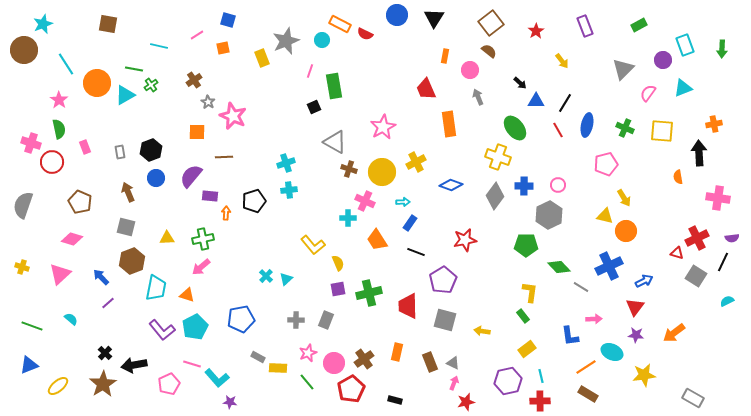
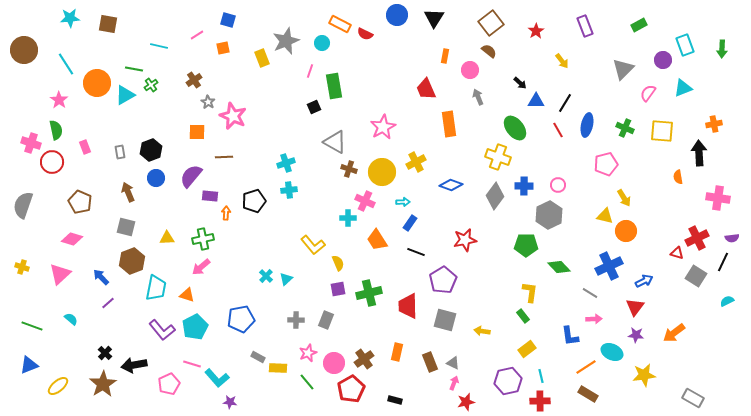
cyan star at (43, 24): moved 27 px right, 6 px up; rotated 18 degrees clockwise
cyan circle at (322, 40): moved 3 px down
green semicircle at (59, 129): moved 3 px left, 1 px down
gray line at (581, 287): moved 9 px right, 6 px down
